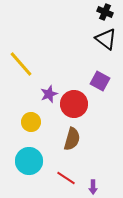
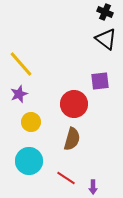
purple square: rotated 36 degrees counterclockwise
purple star: moved 30 px left
